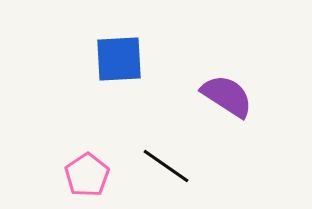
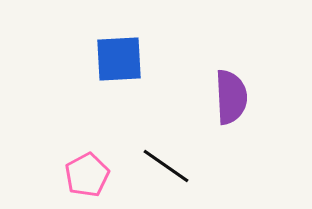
purple semicircle: moved 4 px right, 1 px down; rotated 54 degrees clockwise
pink pentagon: rotated 6 degrees clockwise
